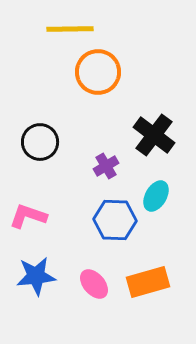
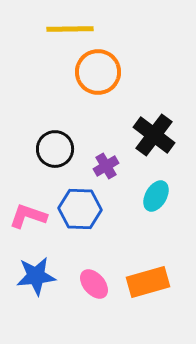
black circle: moved 15 px right, 7 px down
blue hexagon: moved 35 px left, 11 px up
